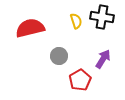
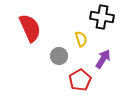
yellow semicircle: moved 5 px right, 18 px down
red semicircle: rotated 80 degrees clockwise
